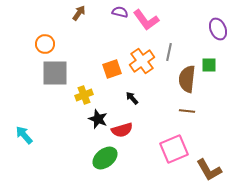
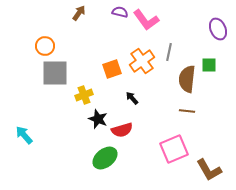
orange circle: moved 2 px down
